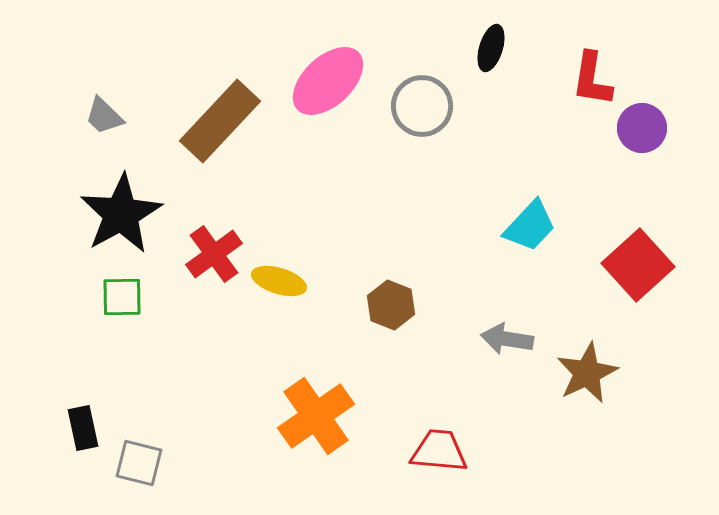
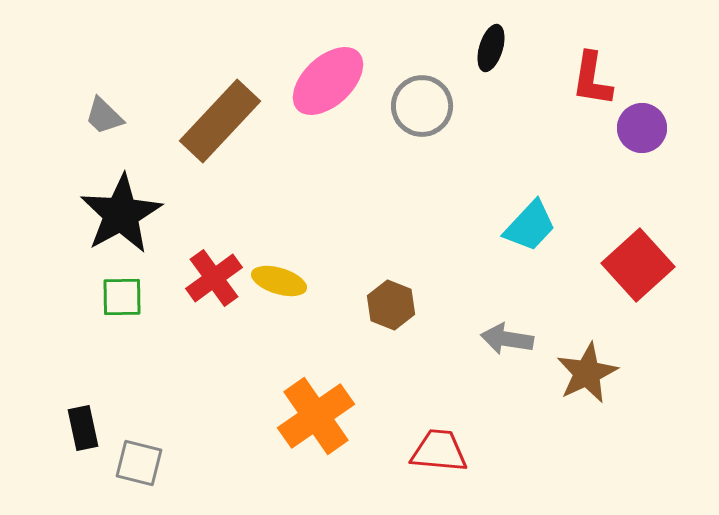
red cross: moved 24 px down
